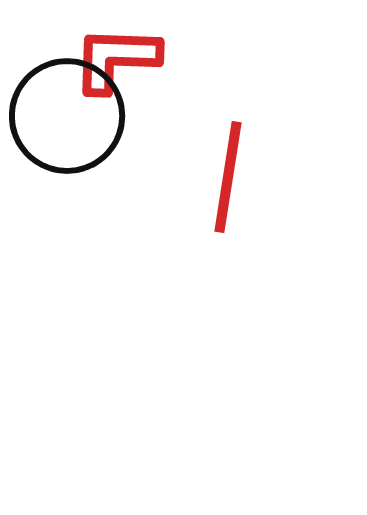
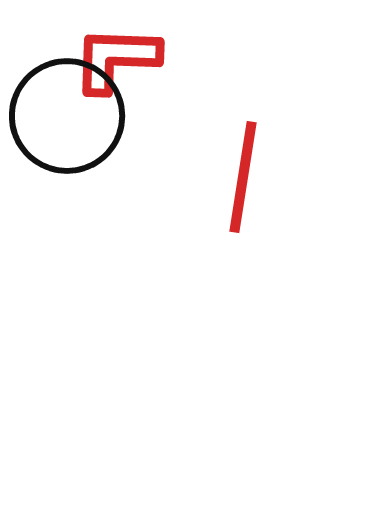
red line: moved 15 px right
